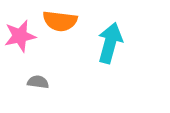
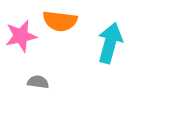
pink star: moved 1 px right
